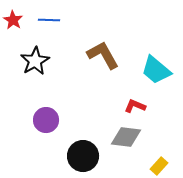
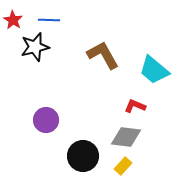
black star: moved 14 px up; rotated 16 degrees clockwise
cyan trapezoid: moved 2 px left
yellow rectangle: moved 36 px left
